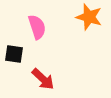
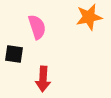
orange star: rotated 28 degrees counterclockwise
red arrow: rotated 50 degrees clockwise
